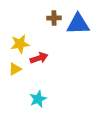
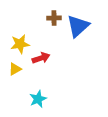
blue triangle: moved 2 px down; rotated 40 degrees counterclockwise
red arrow: moved 2 px right
